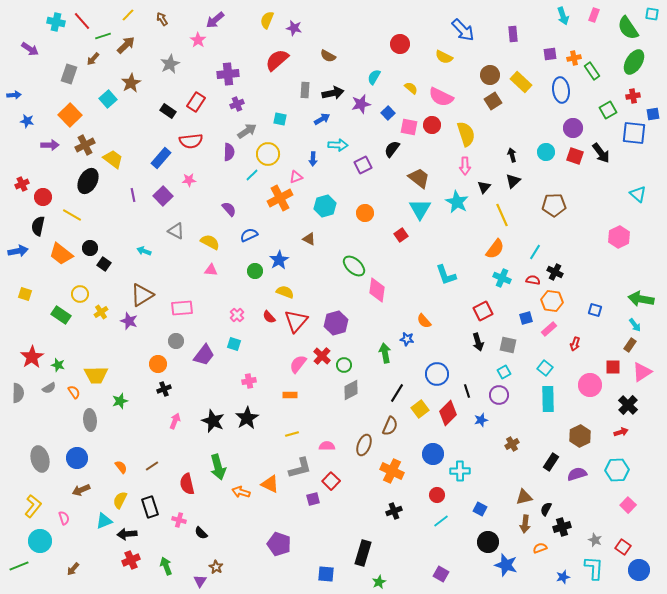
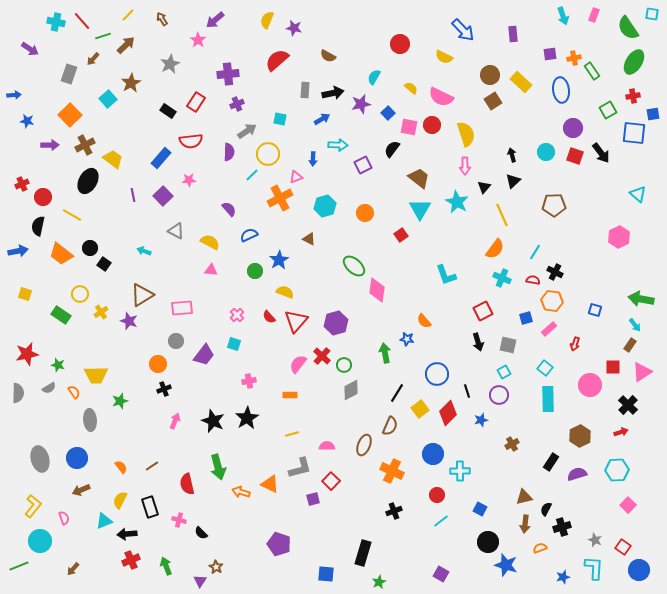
red star at (32, 357): moved 5 px left, 3 px up; rotated 20 degrees clockwise
